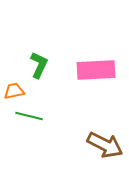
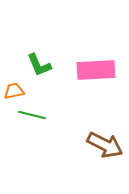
green L-shape: rotated 132 degrees clockwise
green line: moved 3 px right, 1 px up
